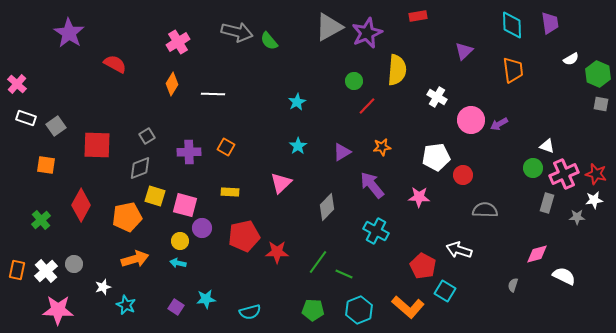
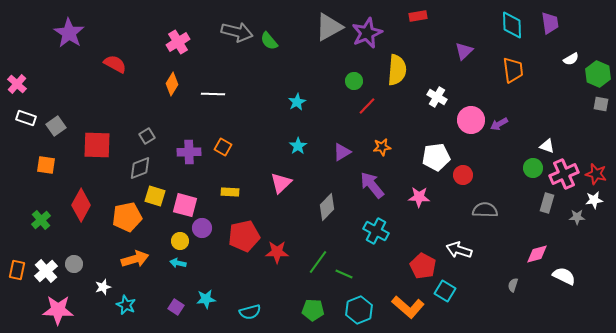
orange square at (226, 147): moved 3 px left
